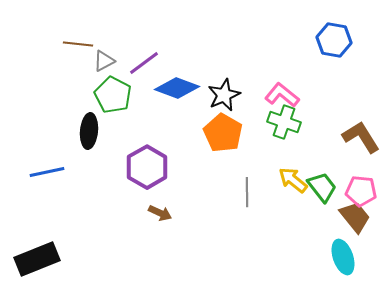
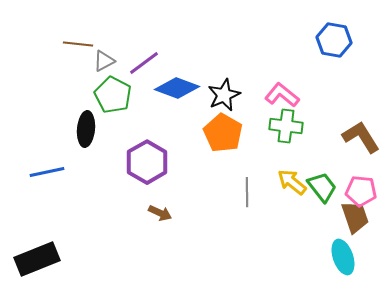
green cross: moved 2 px right, 4 px down; rotated 12 degrees counterclockwise
black ellipse: moved 3 px left, 2 px up
purple hexagon: moved 5 px up
yellow arrow: moved 1 px left, 2 px down
brown trapezoid: rotated 20 degrees clockwise
